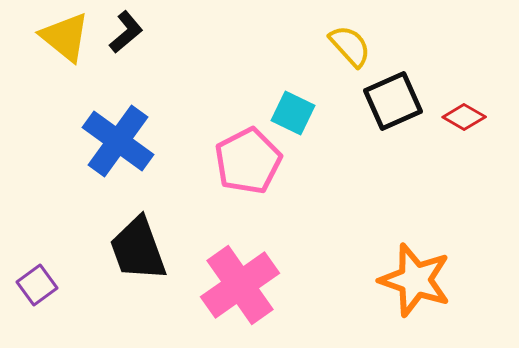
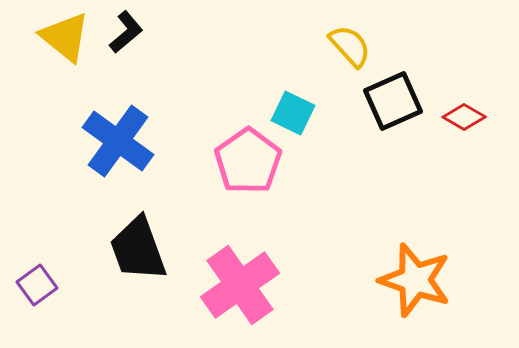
pink pentagon: rotated 8 degrees counterclockwise
